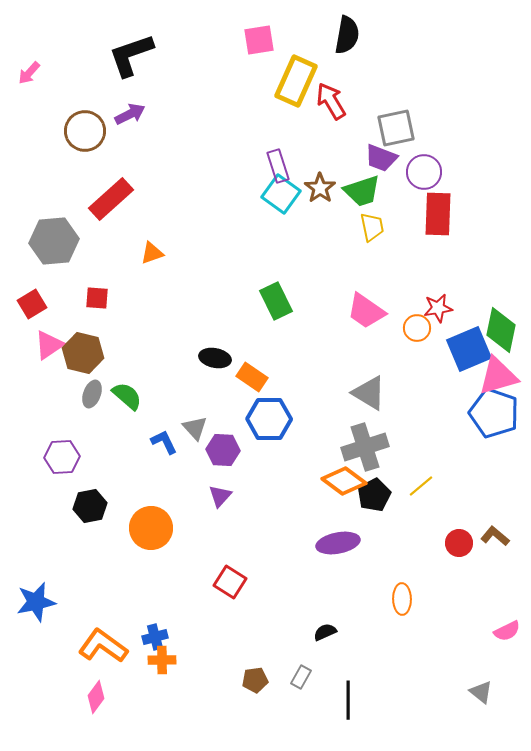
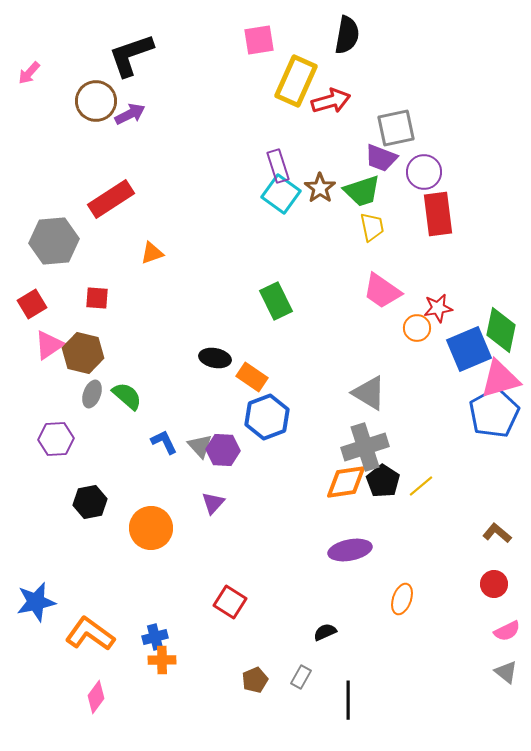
red arrow at (331, 101): rotated 105 degrees clockwise
brown circle at (85, 131): moved 11 px right, 30 px up
red rectangle at (111, 199): rotated 9 degrees clockwise
red rectangle at (438, 214): rotated 9 degrees counterclockwise
pink trapezoid at (366, 311): moved 16 px right, 20 px up
pink triangle at (498, 376): moved 2 px right, 3 px down
blue pentagon at (494, 413): rotated 24 degrees clockwise
blue hexagon at (269, 419): moved 2 px left, 2 px up; rotated 21 degrees counterclockwise
gray triangle at (195, 428): moved 5 px right, 18 px down
purple hexagon at (62, 457): moved 6 px left, 18 px up
orange diamond at (344, 481): moved 2 px right, 1 px down; rotated 45 degrees counterclockwise
black pentagon at (374, 495): moved 9 px right, 14 px up; rotated 12 degrees counterclockwise
purple triangle at (220, 496): moved 7 px left, 7 px down
black hexagon at (90, 506): moved 4 px up
brown L-shape at (495, 536): moved 2 px right, 3 px up
purple ellipse at (338, 543): moved 12 px right, 7 px down
red circle at (459, 543): moved 35 px right, 41 px down
red square at (230, 582): moved 20 px down
orange ellipse at (402, 599): rotated 20 degrees clockwise
orange L-shape at (103, 646): moved 13 px left, 12 px up
brown pentagon at (255, 680): rotated 15 degrees counterclockwise
gray triangle at (481, 692): moved 25 px right, 20 px up
